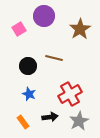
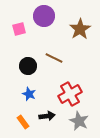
pink square: rotated 16 degrees clockwise
brown line: rotated 12 degrees clockwise
black arrow: moved 3 px left, 1 px up
gray star: rotated 18 degrees counterclockwise
